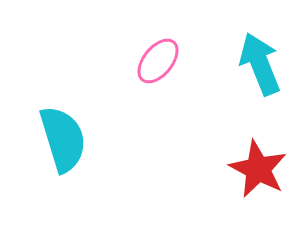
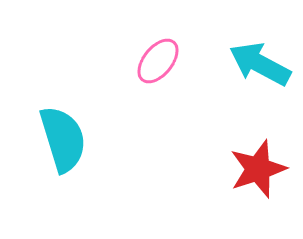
cyan arrow: rotated 40 degrees counterclockwise
red star: rotated 26 degrees clockwise
